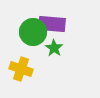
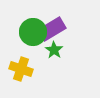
purple rectangle: moved 5 px down; rotated 36 degrees counterclockwise
green star: moved 2 px down
